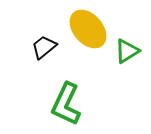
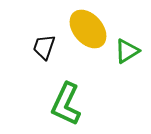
black trapezoid: rotated 32 degrees counterclockwise
